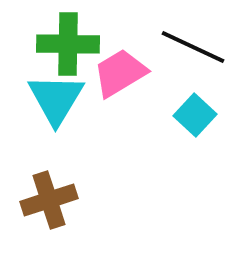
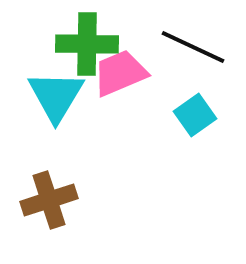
green cross: moved 19 px right
pink trapezoid: rotated 8 degrees clockwise
cyan triangle: moved 3 px up
cyan square: rotated 12 degrees clockwise
